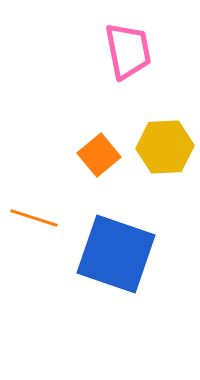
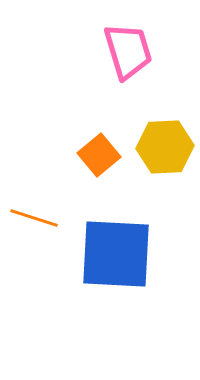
pink trapezoid: rotated 6 degrees counterclockwise
blue square: rotated 16 degrees counterclockwise
